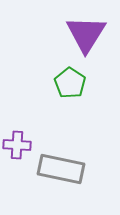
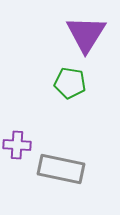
green pentagon: rotated 24 degrees counterclockwise
